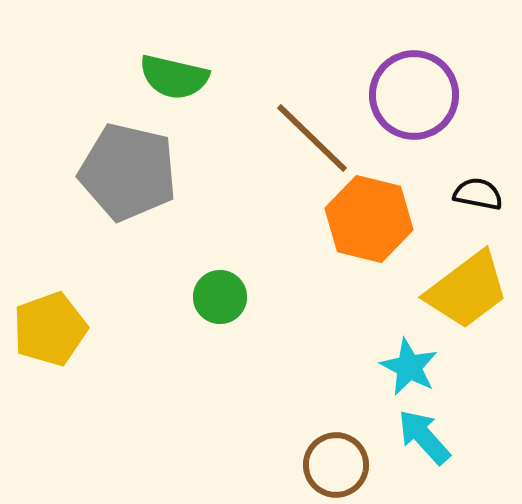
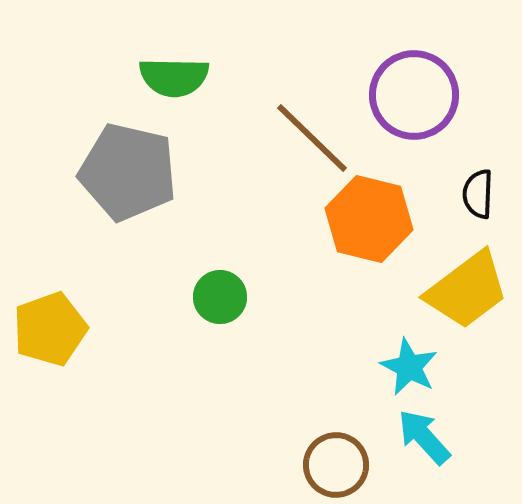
green semicircle: rotated 12 degrees counterclockwise
black semicircle: rotated 99 degrees counterclockwise
